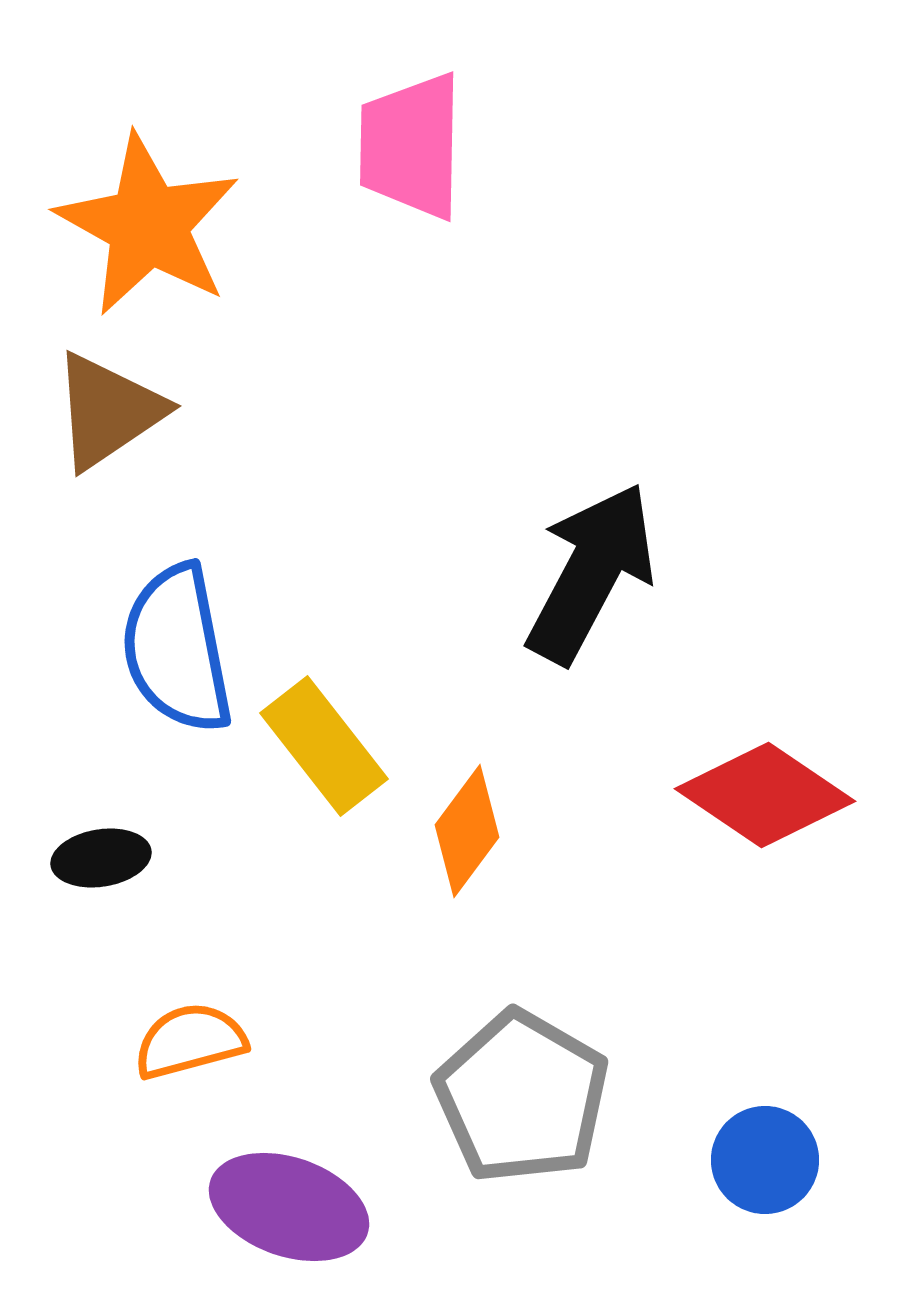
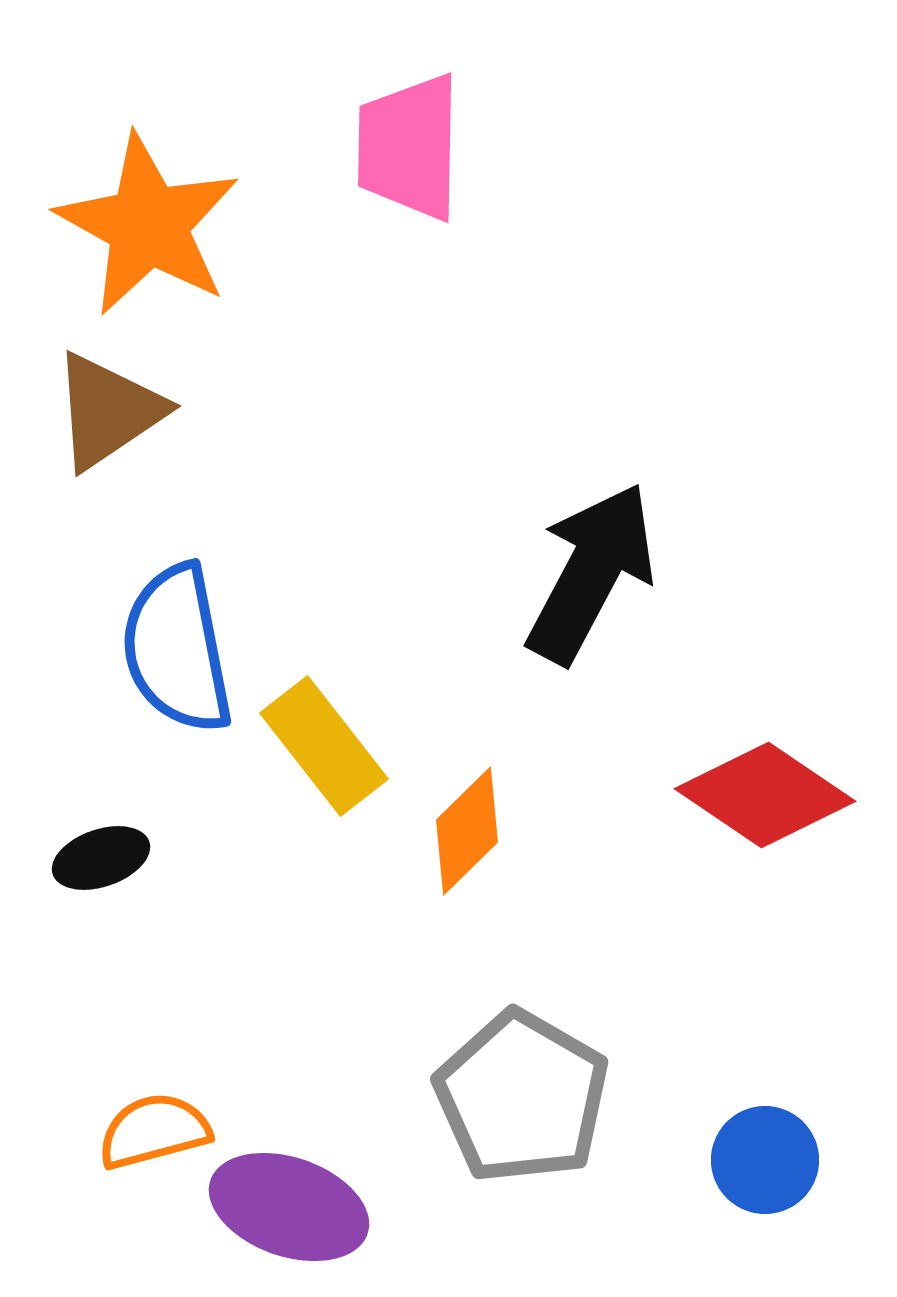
pink trapezoid: moved 2 px left, 1 px down
orange diamond: rotated 9 degrees clockwise
black ellipse: rotated 10 degrees counterclockwise
orange semicircle: moved 36 px left, 90 px down
